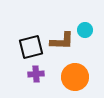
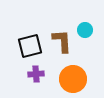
brown L-shape: rotated 95 degrees counterclockwise
black square: moved 1 px left, 1 px up
orange circle: moved 2 px left, 2 px down
